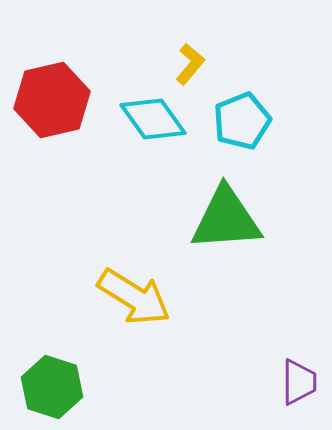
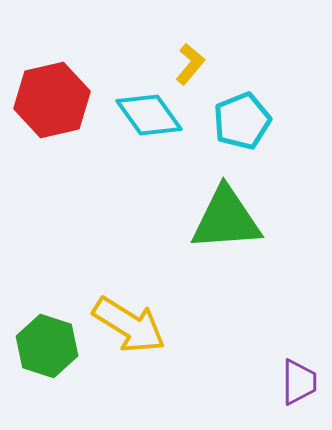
cyan diamond: moved 4 px left, 4 px up
yellow arrow: moved 5 px left, 28 px down
green hexagon: moved 5 px left, 41 px up
